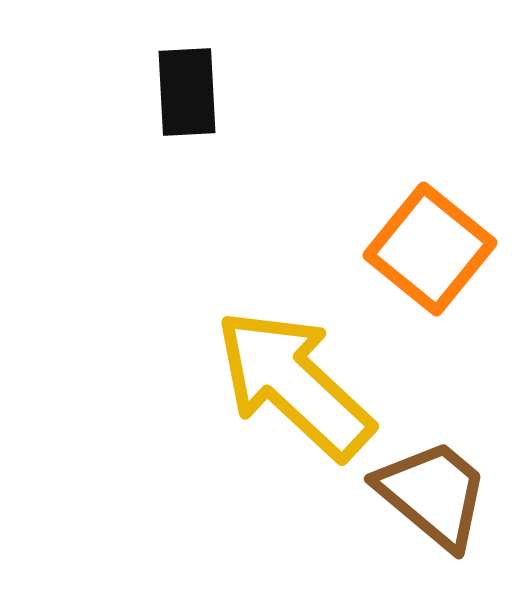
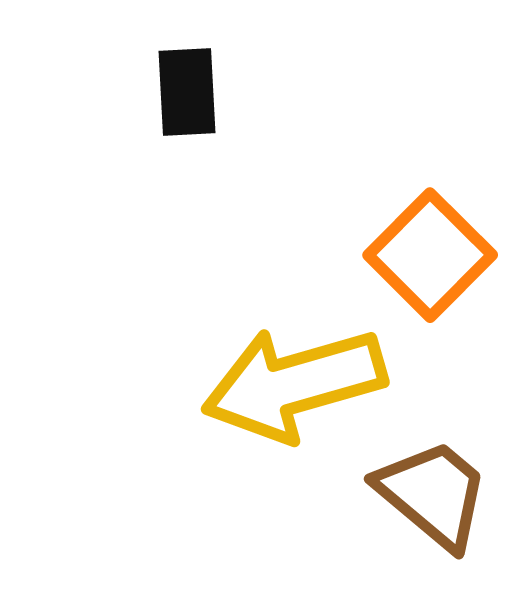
orange square: moved 6 px down; rotated 6 degrees clockwise
yellow arrow: rotated 59 degrees counterclockwise
